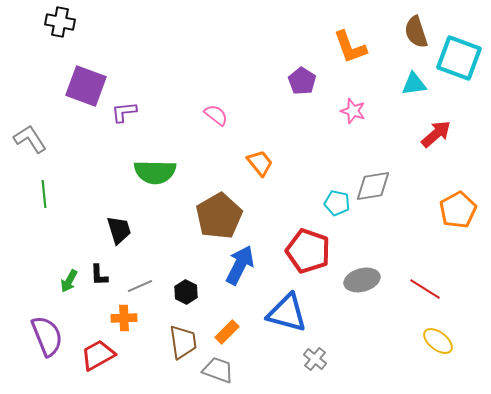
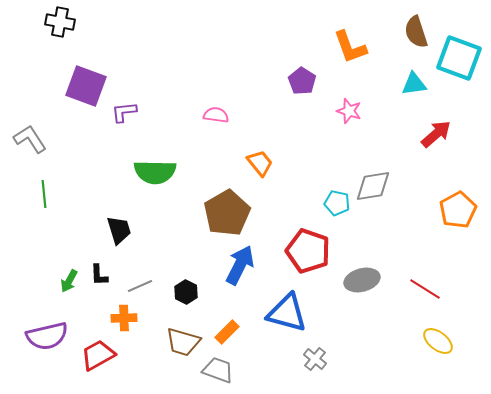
pink star: moved 4 px left
pink semicircle: rotated 30 degrees counterclockwise
brown pentagon: moved 8 px right, 3 px up
purple semicircle: rotated 99 degrees clockwise
brown trapezoid: rotated 114 degrees clockwise
